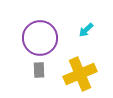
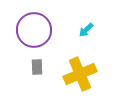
purple circle: moved 6 px left, 8 px up
gray rectangle: moved 2 px left, 3 px up
